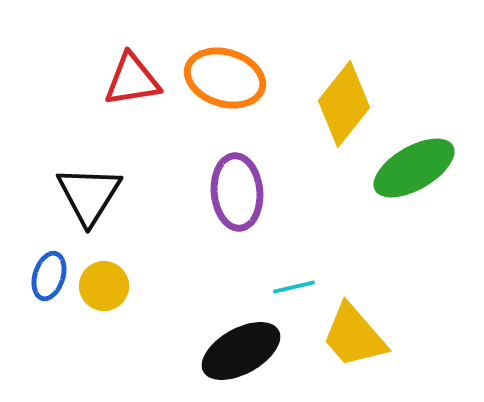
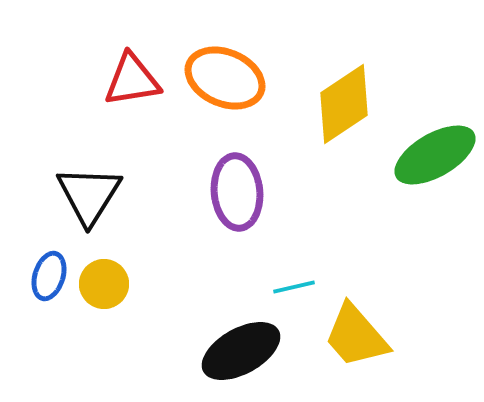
orange ellipse: rotated 6 degrees clockwise
yellow diamond: rotated 18 degrees clockwise
green ellipse: moved 21 px right, 13 px up
yellow circle: moved 2 px up
yellow trapezoid: moved 2 px right
